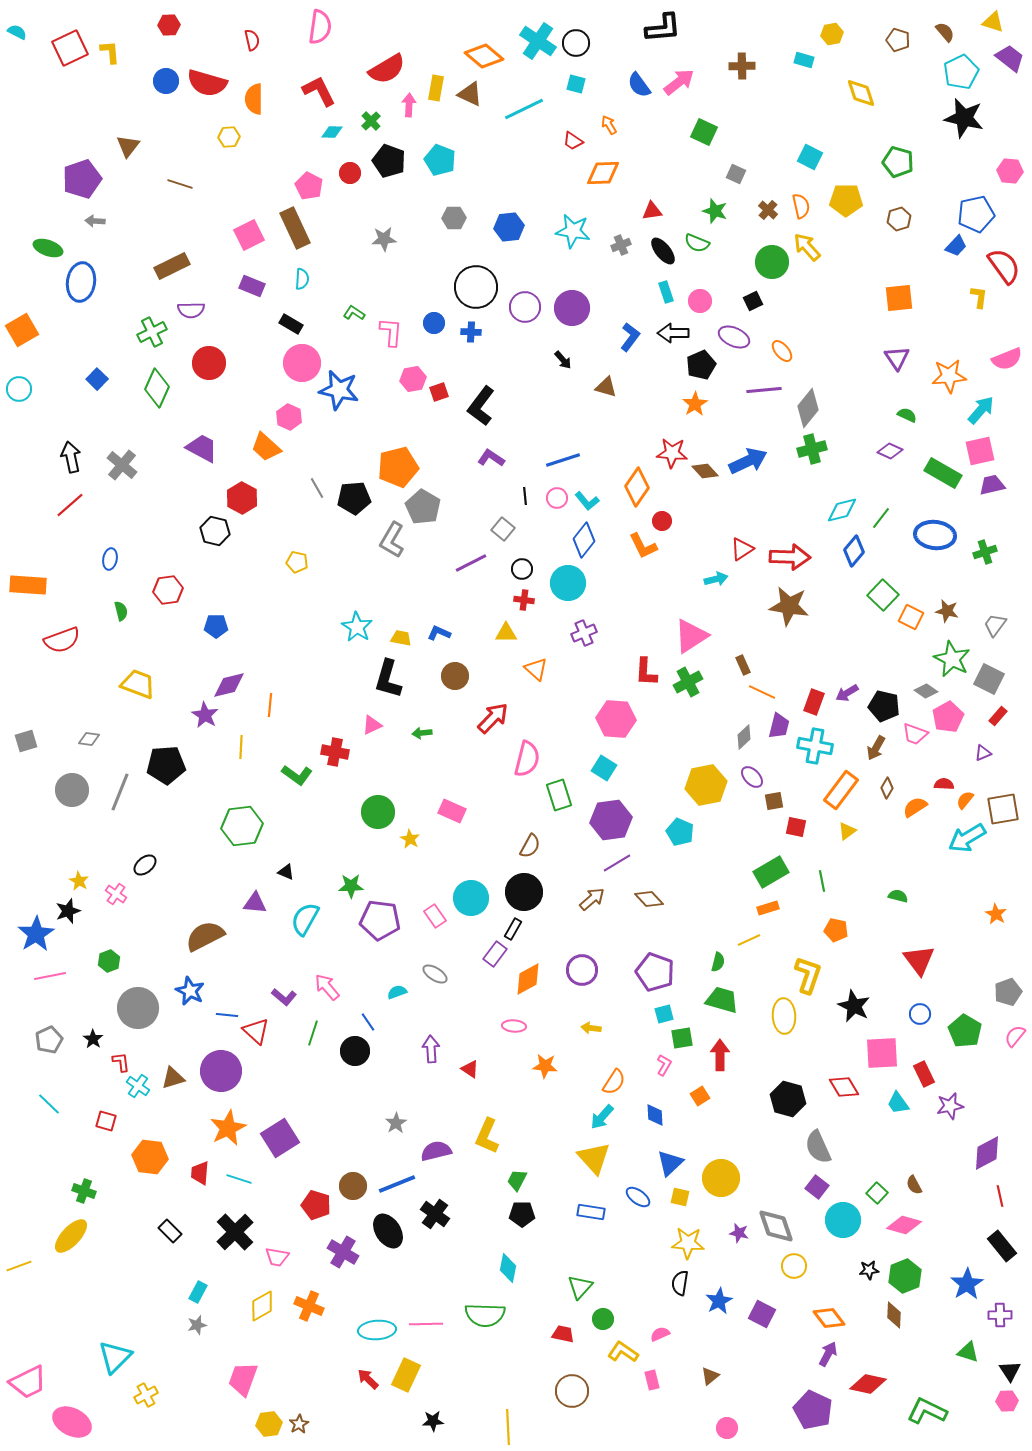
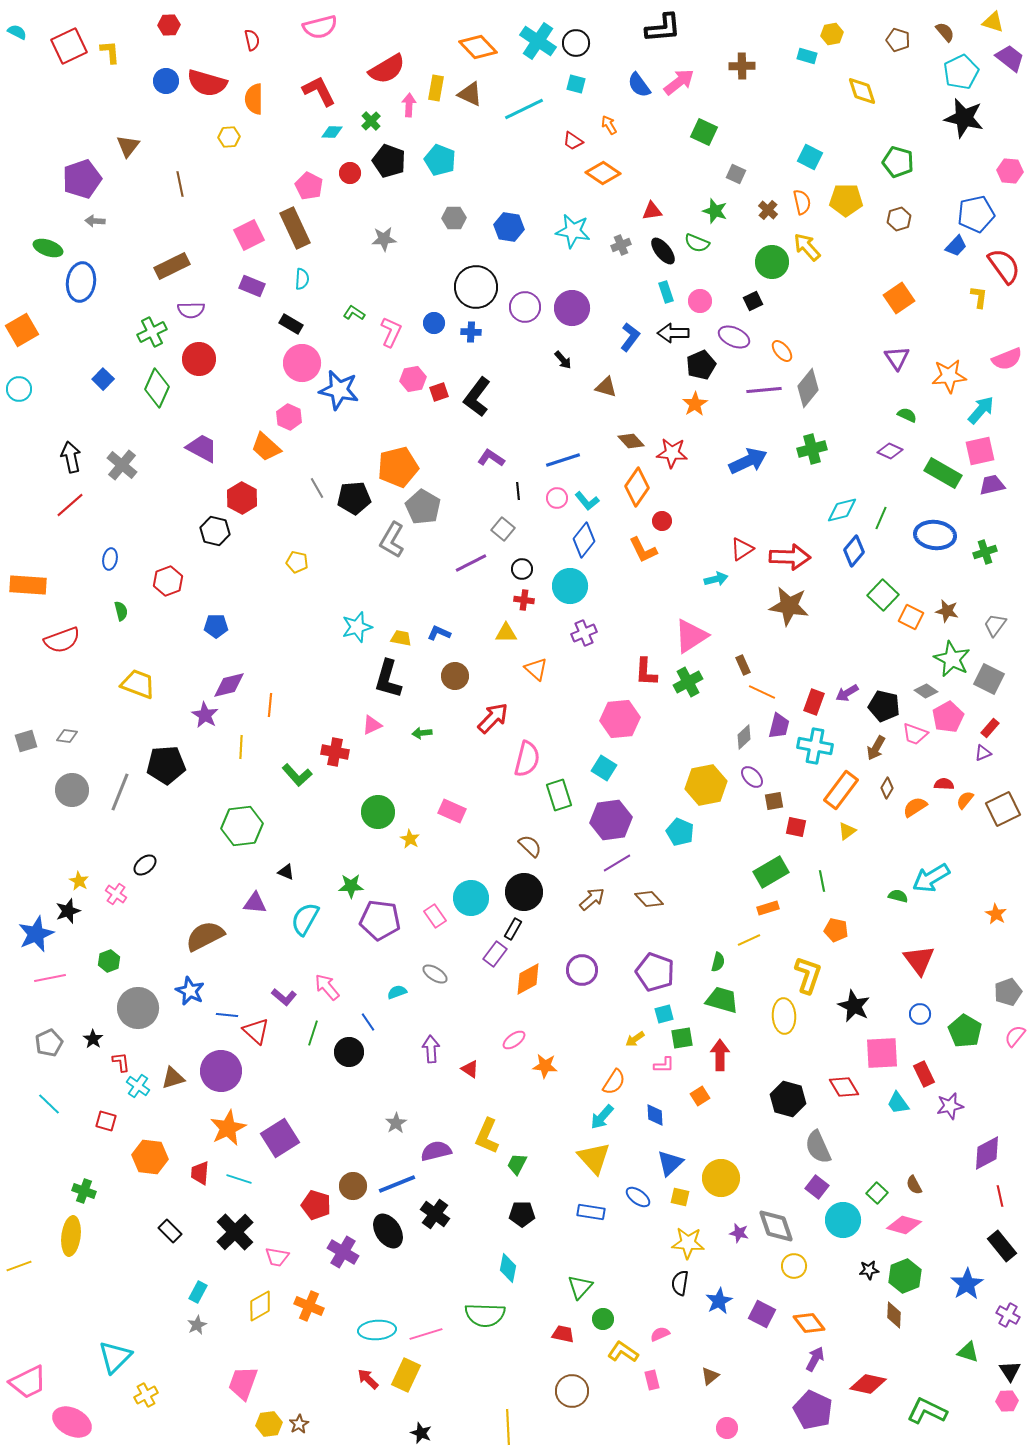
pink semicircle at (320, 27): rotated 68 degrees clockwise
red square at (70, 48): moved 1 px left, 2 px up
orange diamond at (484, 56): moved 6 px left, 9 px up; rotated 6 degrees clockwise
cyan rectangle at (804, 60): moved 3 px right, 4 px up
yellow diamond at (861, 93): moved 1 px right, 2 px up
orange diamond at (603, 173): rotated 36 degrees clockwise
brown line at (180, 184): rotated 60 degrees clockwise
orange semicircle at (801, 206): moved 1 px right, 4 px up
blue hexagon at (509, 227): rotated 16 degrees clockwise
orange square at (899, 298): rotated 28 degrees counterclockwise
pink L-shape at (391, 332): rotated 20 degrees clockwise
red circle at (209, 363): moved 10 px left, 4 px up
blue square at (97, 379): moved 6 px right
black L-shape at (481, 406): moved 4 px left, 9 px up
gray diamond at (808, 408): moved 20 px up
brown diamond at (705, 471): moved 74 px left, 30 px up
black line at (525, 496): moved 7 px left, 5 px up
green line at (881, 518): rotated 15 degrees counterclockwise
orange L-shape at (643, 546): moved 4 px down
cyan circle at (568, 583): moved 2 px right, 3 px down
red hexagon at (168, 590): moved 9 px up; rotated 12 degrees counterclockwise
cyan star at (357, 627): rotated 24 degrees clockwise
red rectangle at (998, 716): moved 8 px left, 12 px down
pink hexagon at (616, 719): moved 4 px right; rotated 9 degrees counterclockwise
gray diamond at (89, 739): moved 22 px left, 3 px up
green L-shape at (297, 775): rotated 12 degrees clockwise
brown square at (1003, 809): rotated 16 degrees counterclockwise
cyan arrow at (967, 838): moved 36 px left, 40 px down
brown semicircle at (530, 846): rotated 75 degrees counterclockwise
blue star at (36, 934): rotated 9 degrees clockwise
pink line at (50, 976): moved 2 px down
pink ellipse at (514, 1026): moved 14 px down; rotated 40 degrees counterclockwise
yellow arrow at (591, 1028): moved 44 px right, 11 px down; rotated 42 degrees counterclockwise
gray pentagon at (49, 1040): moved 3 px down
black circle at (355, 1051): moved 6 px left, 1 px down
pink L-shape at (664, 1065): rotated 60 degrees clockwise
green trapezoid at (517, 1180): moved 16 px up
yellow ellipse at (71, 1236): rotated 36 degrees counterclockwise
yellow diamond at (262, 1306): moved 2 px left
purple cross at (1000, 1315): moved 8 px right; rotated 30 degrees clockwise
orange diamond at (829, 1318): moved 20 px left, 5 px down
pink line at (426, 1324): moved 10 px down; rotated 16 degrees counterclockwise
gray star at (197, 1325): rotated 12 degrees counterclockwise
purple arrow at (828, 1354): moved 13 px left, 5 px down
pink trapezoid at (243, 1379): moved 4 px down
black star at (433, 1421): moved 12 px left, 12 px down; rotated 25 degrees clockwise
